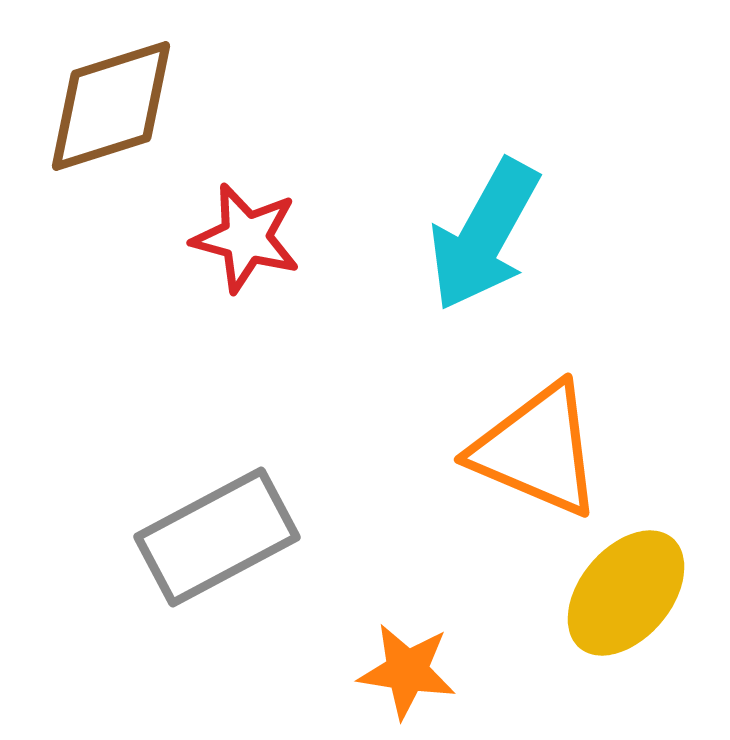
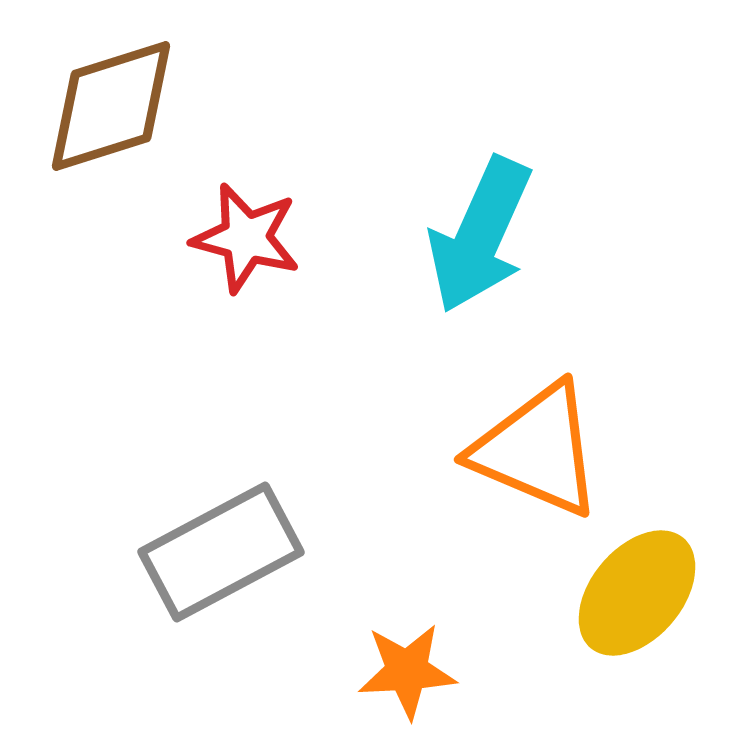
cyan arrow: moved 4 px left; rotated 5 degrees counterclockwise
gray rectangle: moved 4 px right, 15 px down
yellow ellipse: moved 11 px right
orange star: rotated 12 degrees counterclockwise
